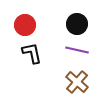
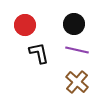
black circle: moved 3 px left
black L-shape: moved 7 px right
